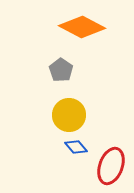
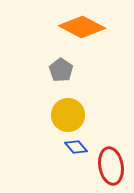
yellow circle: moved 1 px left
red ellipse: rotated 30 degrees counterclockwise
